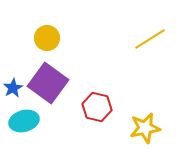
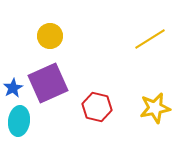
yellow circle: moved 3 px right, 2 px up
purple square: rotated 30 degrees clockwise
cyan ellipse: moved 5 px left; rotated 68 degrees counterclockwise
yellow star: moved 10 px right, 20 px up
